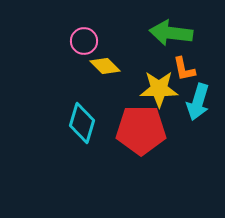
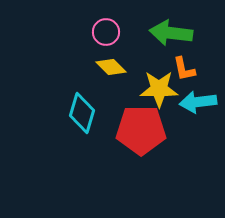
pink circle: moved 22 px right, 9 px up
yellow diamond: moved 6 px right, 1 px down
cyan arrow: rotated 66 degrees clockwise
cyan diamond: moved 10 px up
